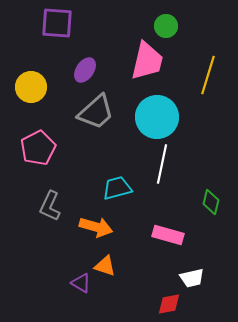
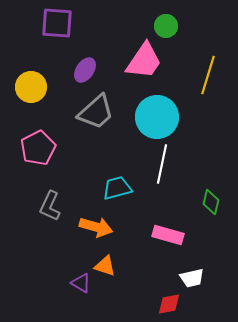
pink trapezoid: moved 3 px left; rotated 21 degrees clockwise
